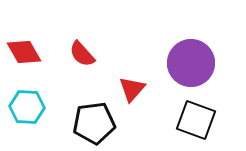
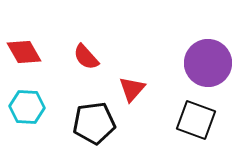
red semicircle: moved 4 px right, 3 px down
purple circle: moved 17 px right
